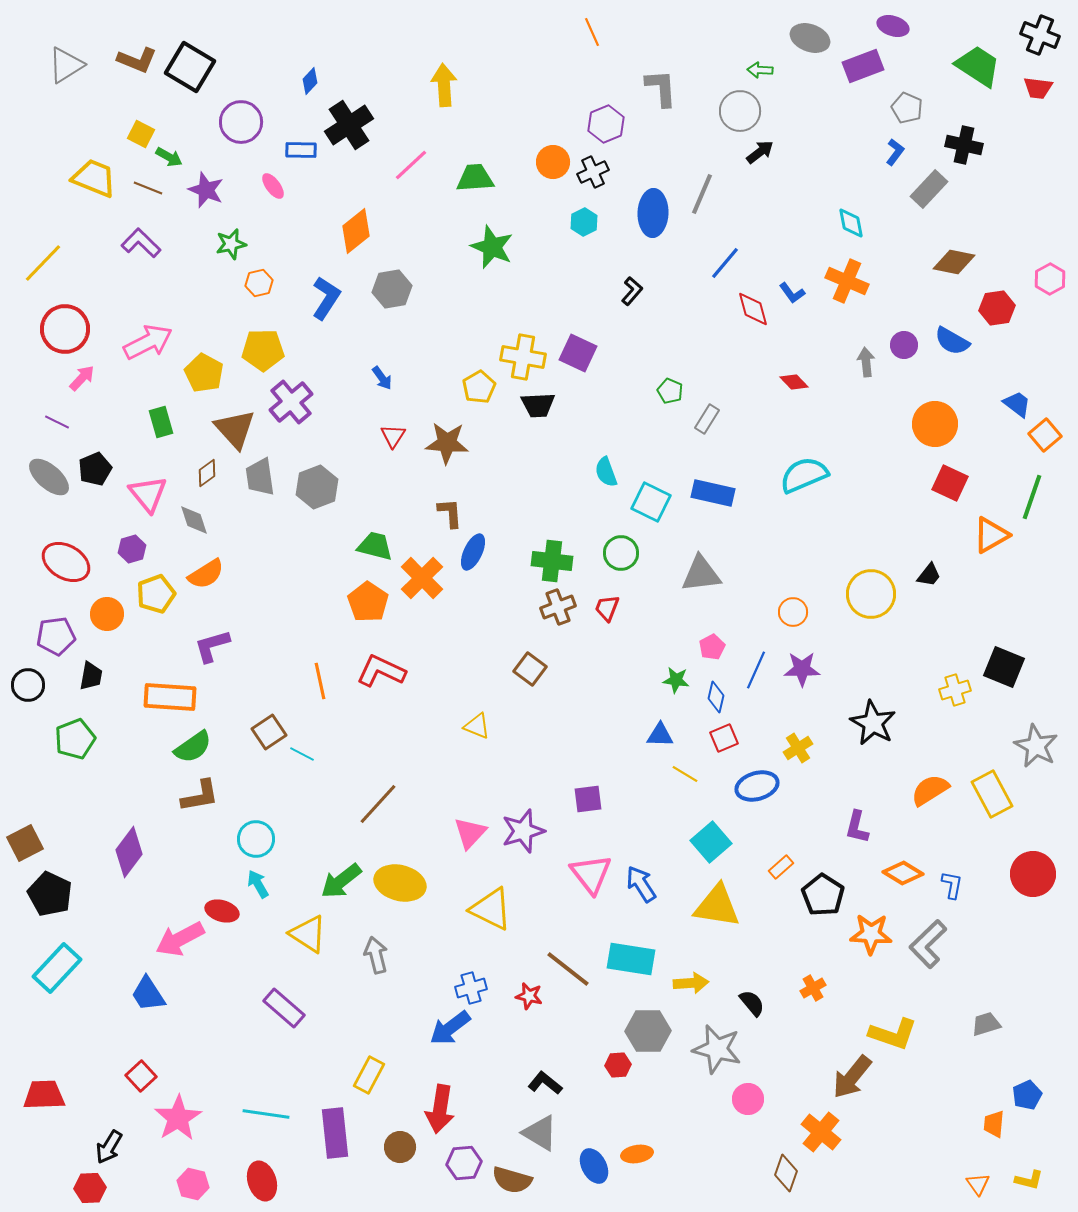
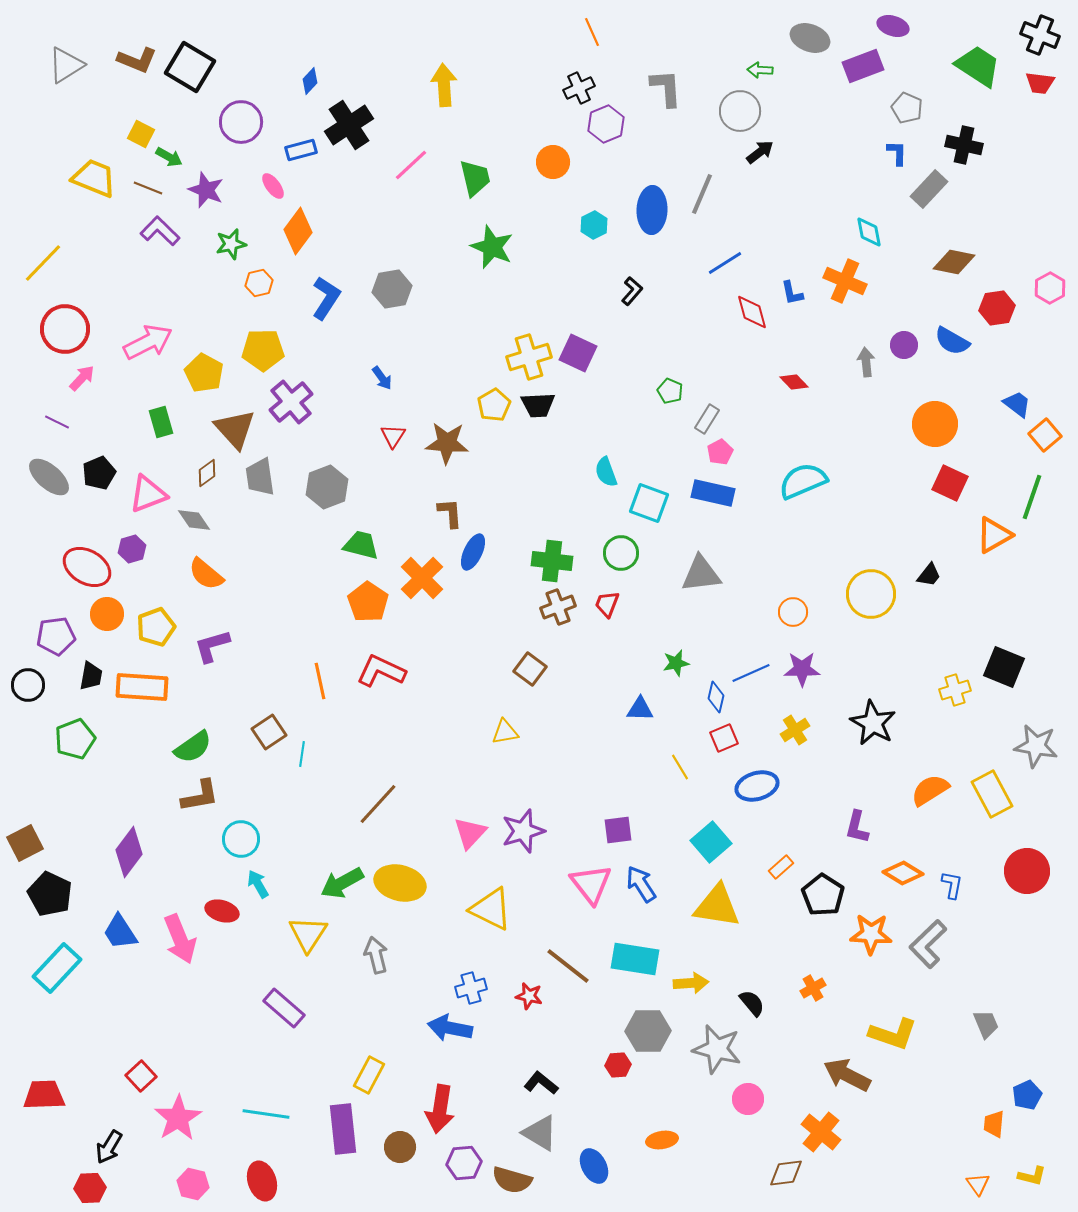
gray L-shape at (661, 88): moved 5 px right
red trapezoid at (1038, 88): moved 2 px right, 5 px up
blue rectangle at (301, 150): rotated 16 degrees counterclockwise
blue L-shape at (895, 152): moved 2 px right, 1 px down; rotated 36 degrees counterclockwise
black cross at (593, 172): moved 14 px left, 84 px up
green trapezoid at (475, 178): rotated 81 degrees clockwise
blue ellipse at (653, 213): moved 1 px left, 3 px up
cyan hexagon at (584, 222): moved 10 px right, 3 px down
cyan diamond at (851, 223): moved 18 px right, 9 px down
orange diamond at (356, 231): moved 58 px left; rotated 15 degrees counterclockwise
purple L-shape at (141, 243): moved 19 px right, 12 px up
blue line at (725, 263): rotated 18 degrees clockwise
pink hexagon at (1050, 279): moved 9 px down
orange cross at (847, 281): moved 2 px left
blue L-shape at (792, 293): rotated 24 degrees clockwise
red diamond at (753, 309): moved 1 px left, 3 px down
yellow cross at (523, 357): moved 6 px right; rotated 27 degrees counterclockwise
yellow pentagon at (479, 387): moved 15 px right, 18 px down
black pentagon at (95, 469): moved 4 px right, 4 px down
cyan semicircle at (804, 475): moved 1 px left, 6 px down
gray hexagon at (317, 487): moved 10 px right
pink triangle at (148, 494): rotated 48 degrees clockwise
cyan square at (651, 502): moved 2 px left, 1 px down; rotated 6 degrees counterclockwise
gray diamond at (194, 520): rotated 16 degrees counterclockwise
orange triangle at (991, 535): moved 3 px right
green trapezoid at (375, 546): moved 14 px left, 1 px up
red ellipse at (66, 562): moved 21 px right, 5 px down
orange semicircle at (206, 574): rotated 72 degrees clockwise
yellow pentagon at (156, 594): moved 33 px down
red trapezoid at (607, 608): moved 4 px up
pink pentagon at (712, 647): moved 8 px right, 195 px up
blue line at (756, 670): moved 5 px left, 3 px down; rotated 42 degrees clockwise
green star at (676, 680): moved 17 px up; rotated 20 degrees counterclockwise
orange rectangle at (170, 697): moved 28 px left, 10 px up
yellow triangle at (477, 726): moved 28 px right, 6 px down; rotated 32 degrees counterclockwise
blue triangle at (660, 735): moved 20 px left, 26 px up
gray star at (1036, 746): rotated 18 degrees counterclockwise
yellow cross at (798, 748): moved 3 px left, 18 px up
cyan line at (302, 754): rotated 70 degrees clockwise
yellow line at (685, 774): moved 5 px left, 7 px up; rotated 28 degrees clockwise
purple square at (588, 799): moved 30 px right, 31 px down
cyan circle at (256, 839): moved 15 px left
pink triangle at (591, 874): moved 10 px down
red circle at (1033, 874): moved 6 px left, 3 px up
green arrow at (341, 881): moved 1 px right, 2 px down; rotated 9 degrees clockwise
yellow triangle at (308, 934): rotated 30 degrees clockwise
pink arrow at (180, 939): rotated 84 degrees counterclockwise
cyan rectangle at (631, 959): moved 4 px right
brown line at (568, 969): moved 3 px up
blue trapezoid at (148, 994): moved 28 px left, 62 px up
gray trapezoid at (986, 1024): rotated 84 degrees clockwise
blue arrow at (450, 1028): rotated 48 degrees clockwise
brown arrow at (852, 1077): moved 5 px left, 2 px up; rotated 78 degrees clockwise
black L-shape at (545, 1083): moved 4 px left
purple rectangle at (335, 1133): moved 8 px right, 4 px up
orange ellipse at (637, 1154): moved 25 px right, 14 px up
brown diamond at (786, 1173): rotated 63 degrees clockwise
yellow L-shape at (1029, 1180): moved 3 px right, 4 px up
